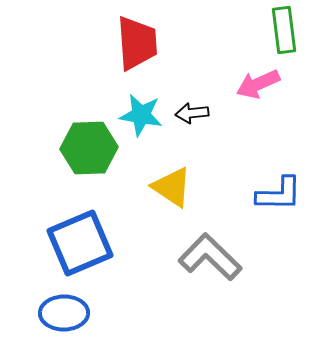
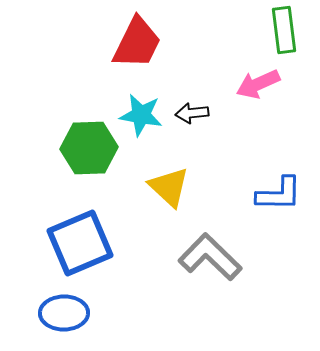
red trapezoid: rotated 30 degrees clockwise
yellow triangle: moved 3 px left; rotated 9 degrees clockwise
